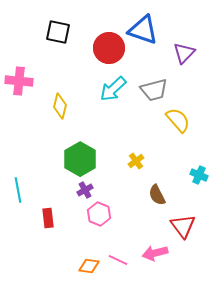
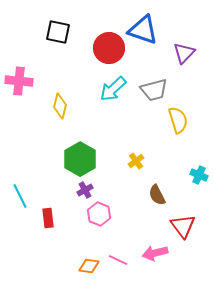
yellow semicircle: rotated 24 degrees clockwise
cyan line: moved 2 px right, 6 px down; rotated 15 degrees counterclockwise
